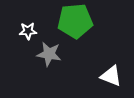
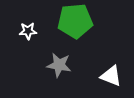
gray star: moved 10 px right, 11 px down
